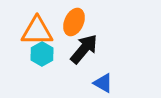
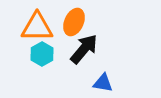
orange triangle: moved 4 px up
blue triangle: rotated 20 degrees counterclockwise
